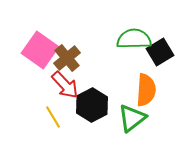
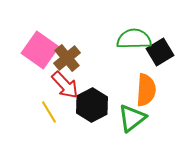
yellow line: moved 4 px left, 5 px up
